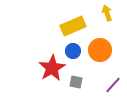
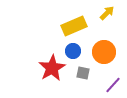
yellow arrow: rotated 63 degrees clockwise
yellow rectangle: moved 1 px right
orange circle: moved 4 px right, 2 px down
gray square: moved 7 px right, 9 px up
